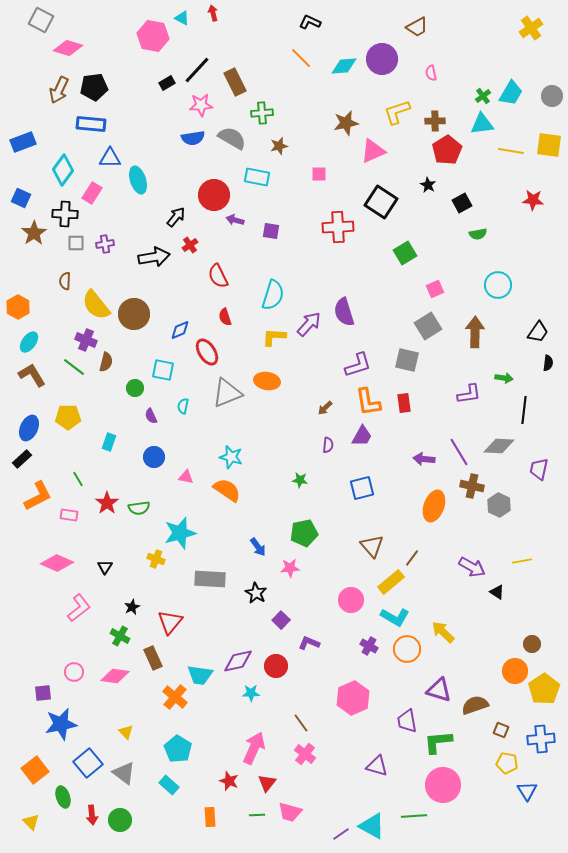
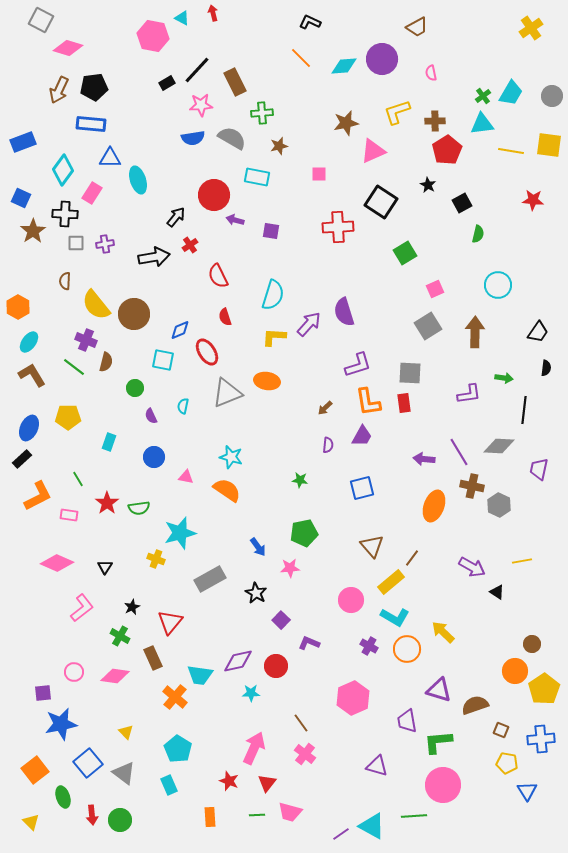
brown star at (34, 233): moved 1 px left, 2 px up
green semicircle at (478, 234): rotated 66 degrees counterclockwise
gray square at (407, 360): moved 3 px right, 13 px down; rotated 10 degrees counterclockwise
black semicircle at (548, 363): moved 2 px left, 5 px down
cyan square at (163, 370): moved 10 px up
gray rectangle at (210, 579): rotated 32 degrees counterclockwise
pink L-shape at (79, 608): moved 3 px right
cyan rectangle at (169, 785): rotated 24 degrees clockwise
